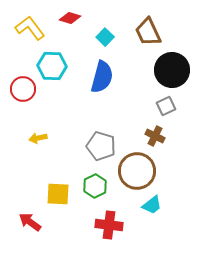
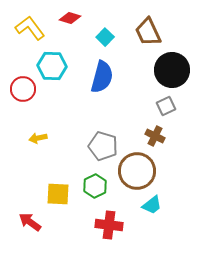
gray pentagon: moved 2 px right
